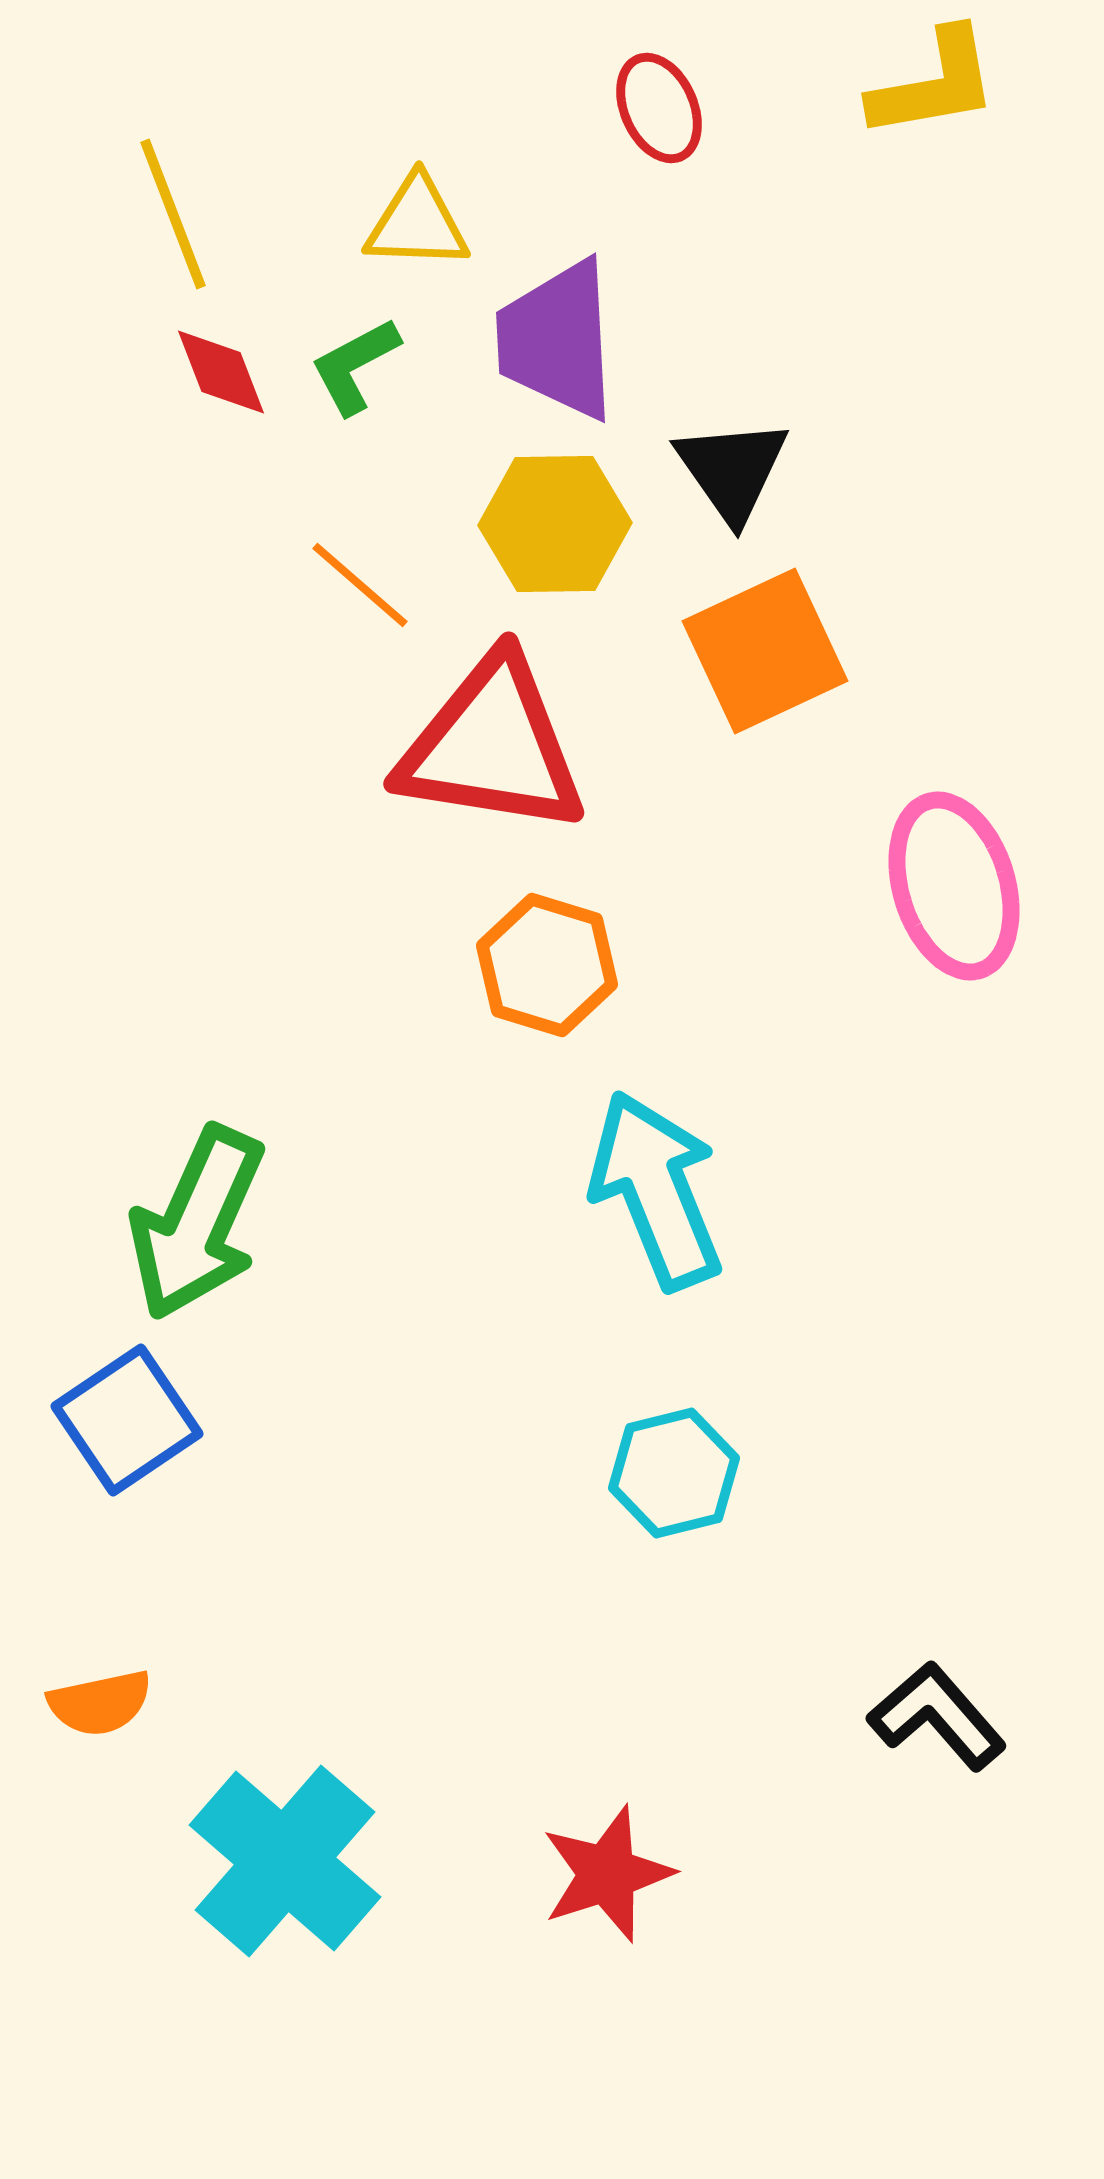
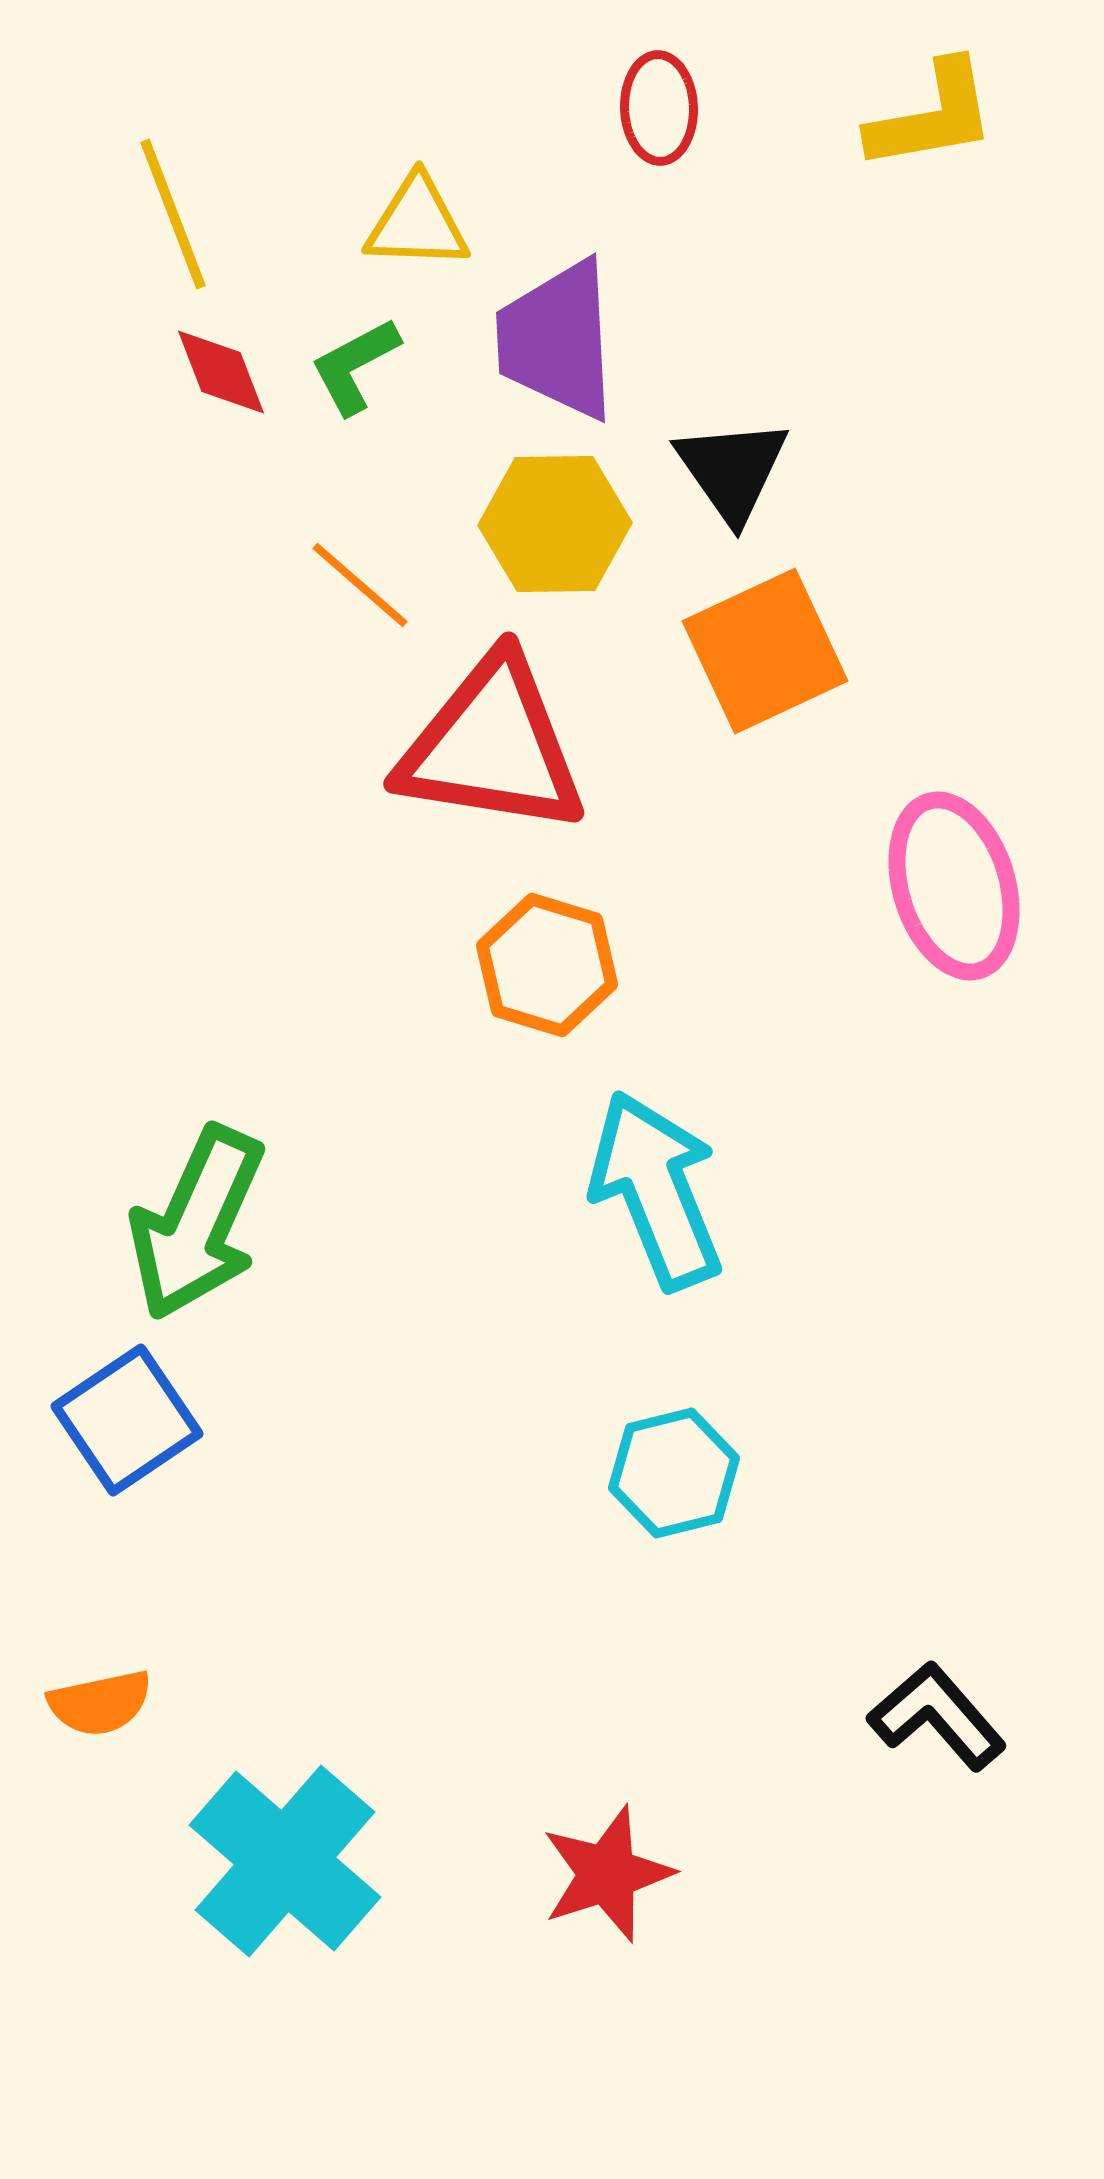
yellow L-shape: moved 2 px left, 32 px down
red ellipse: rotated 22 degrees clockwise
